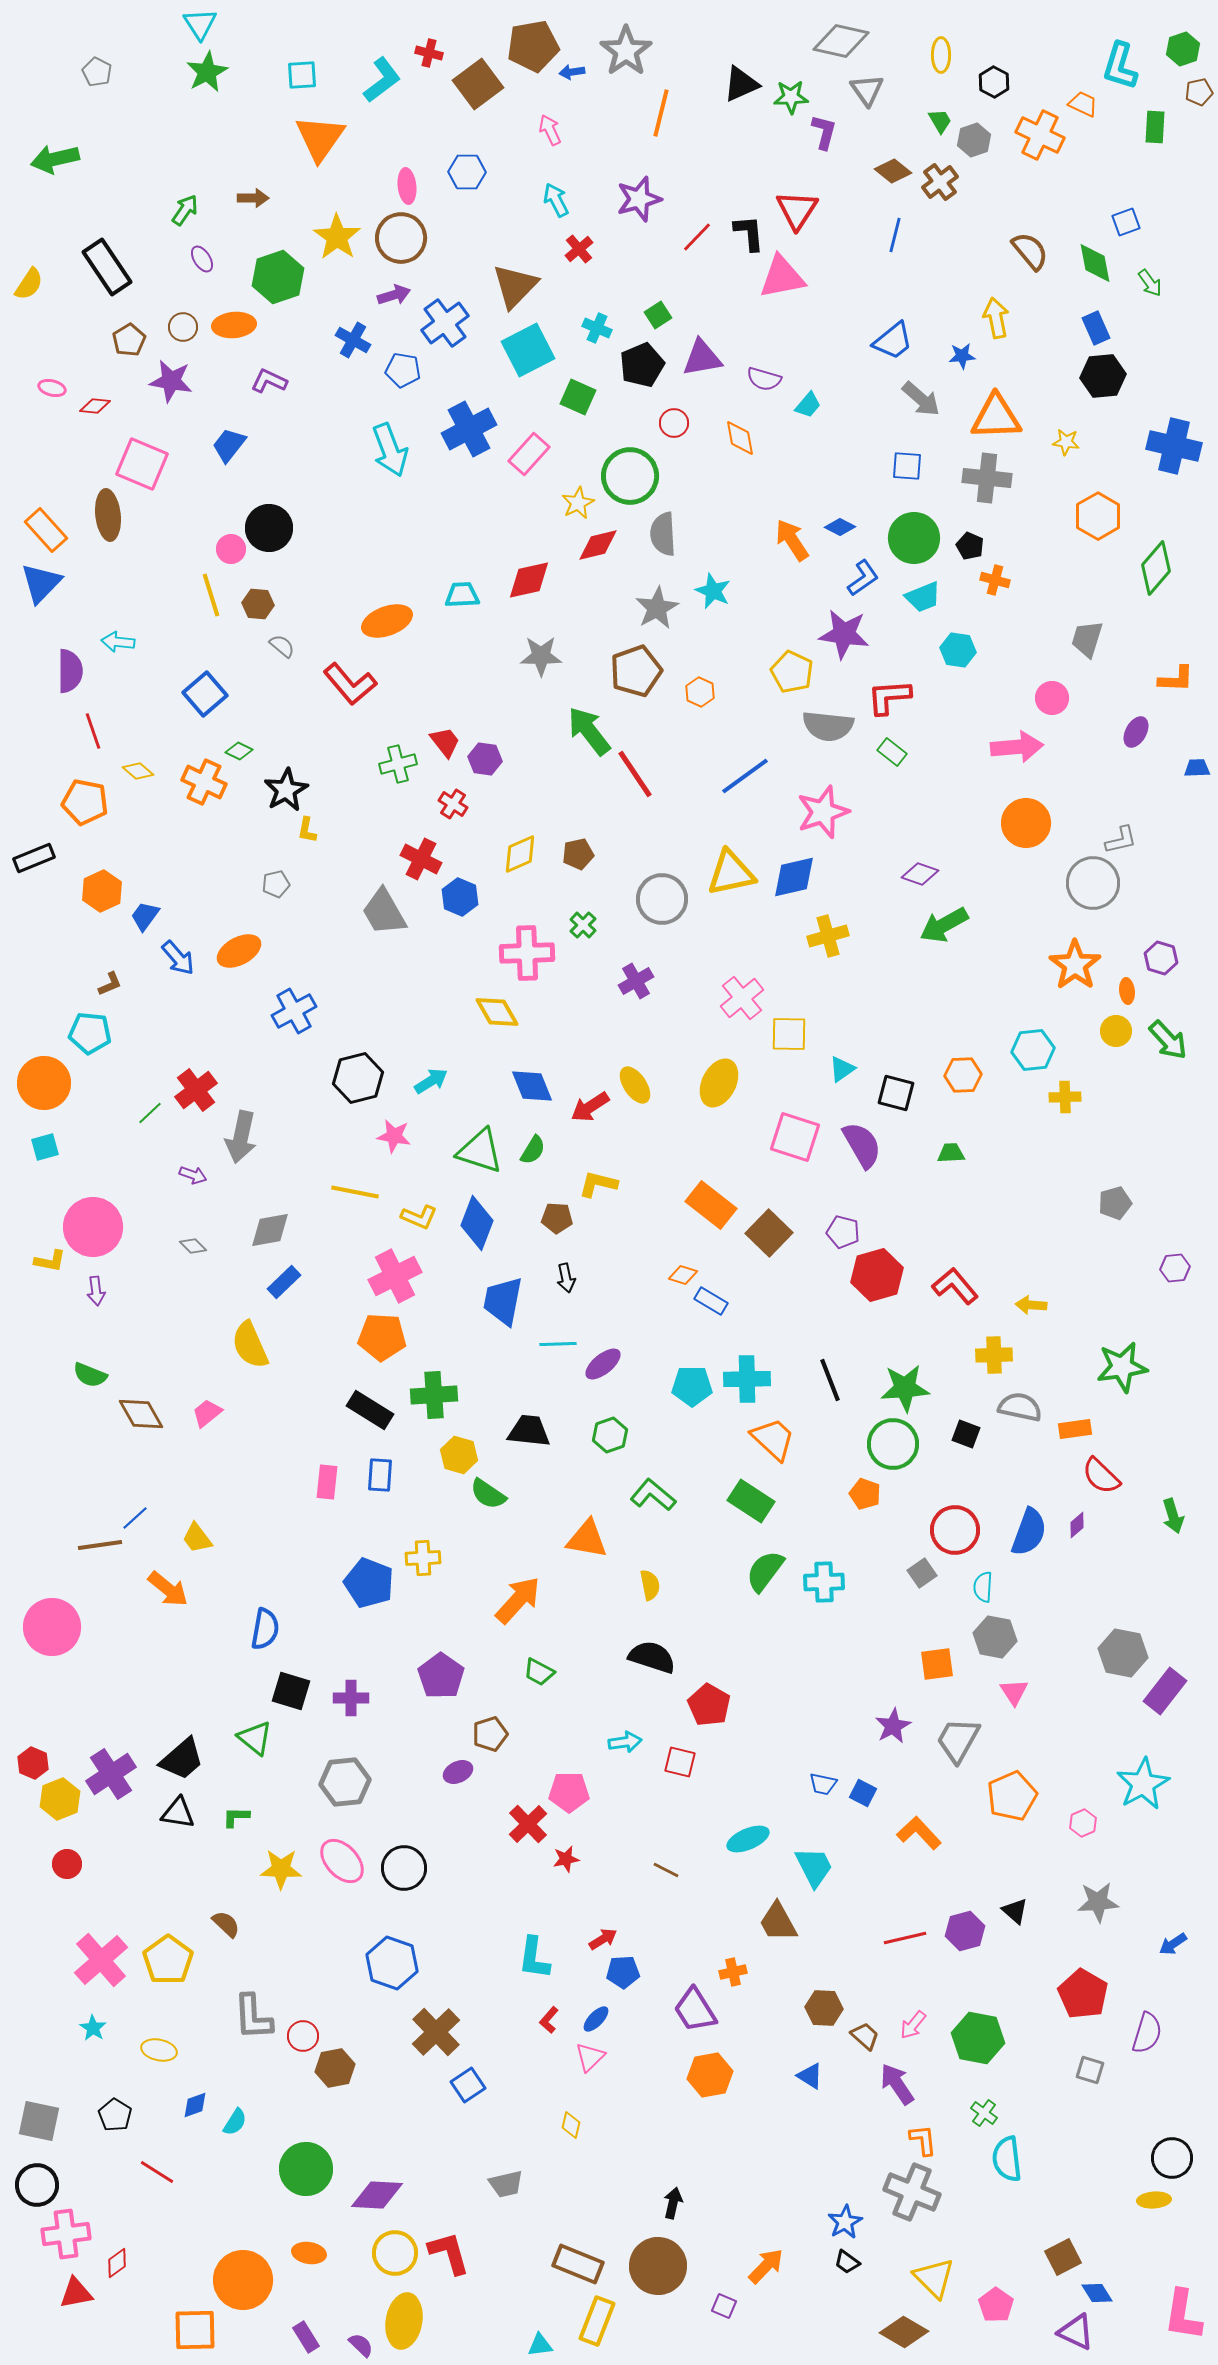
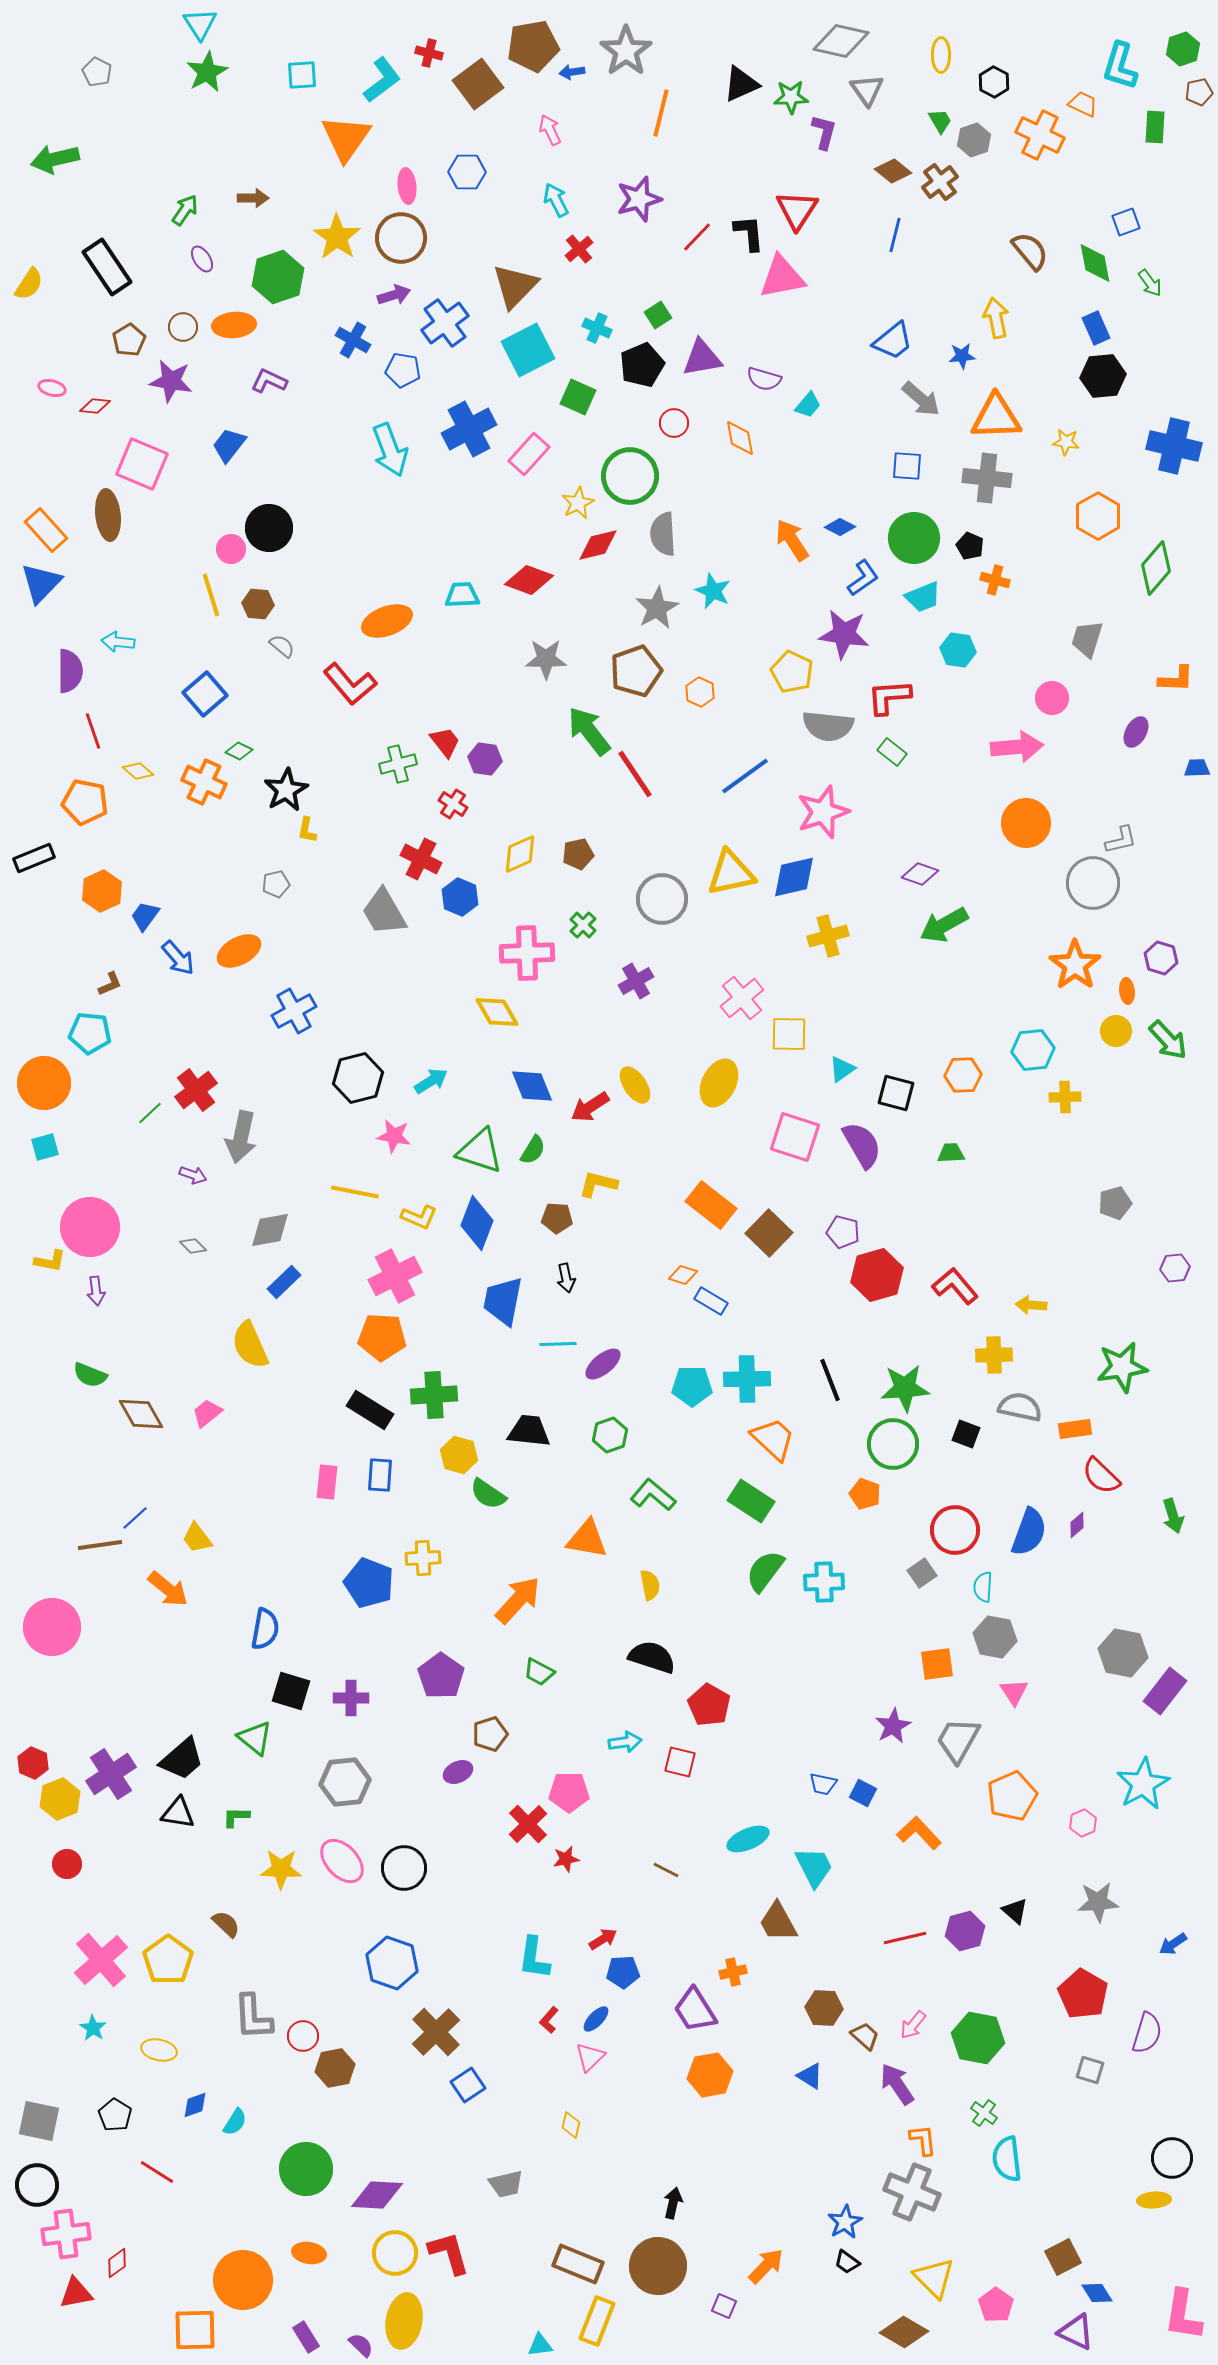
orange triangle at (320, 138): moved 26 px right
red diamond at (529, 580): rotated 33 degrees clockwise
gray star at (541, 656): moved 5 px right, 3 px down
pink circle at (93, 1227): moved 3 px left
